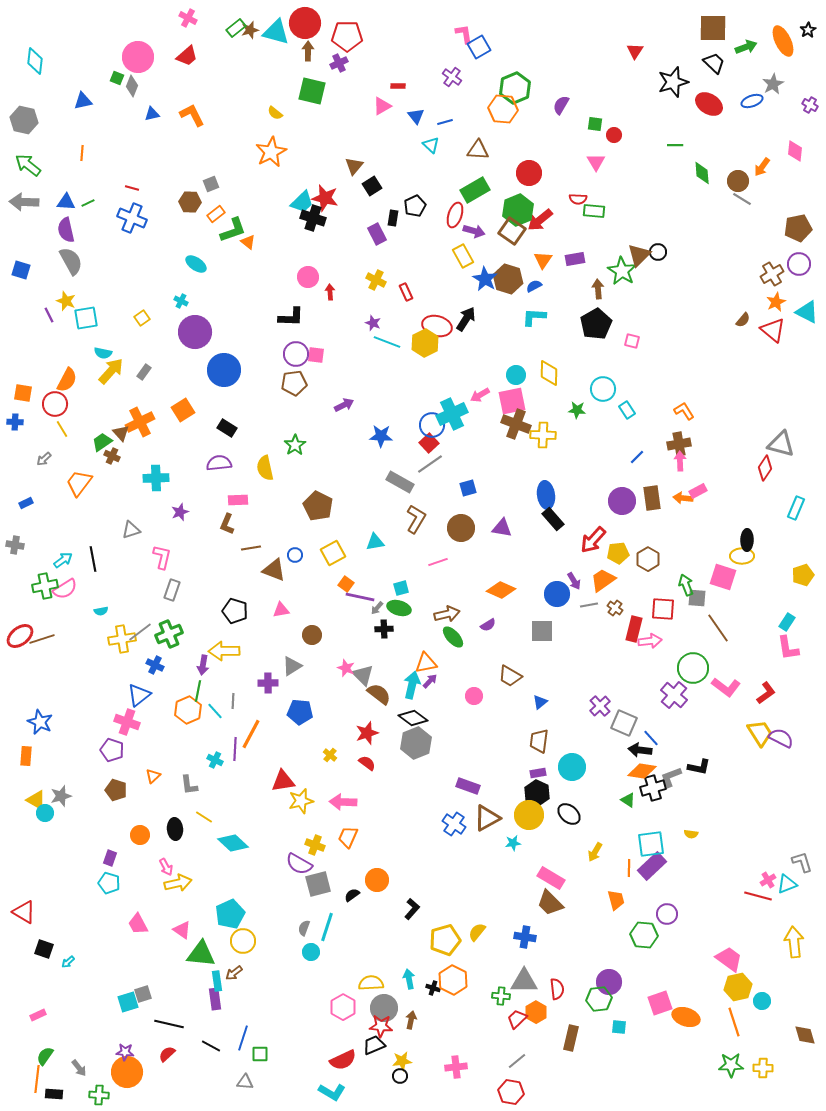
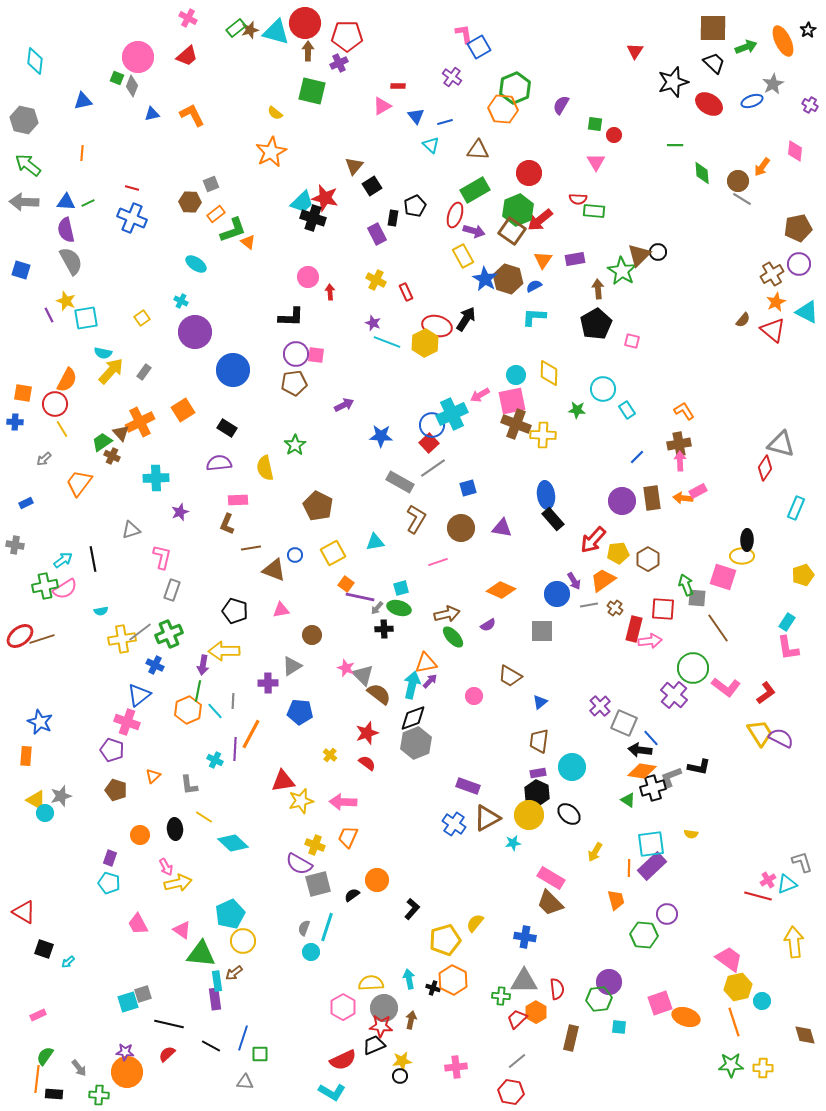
blue circle at (224, 370): moved 9 px right
gray line at (430, 464): moved 3 px right, 4 px down
black diamond at (413, 718): rotated 56 degrees counterclockwise
yellow semicircle at (477, 932): moved 2 px left, 9 px up
